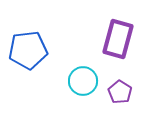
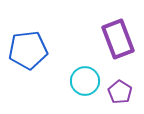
purple rectangle: rotated 36 degrees counterclockwise
cyan circle: moved 2 px right
